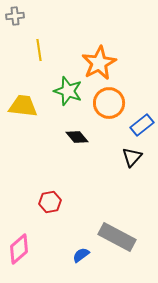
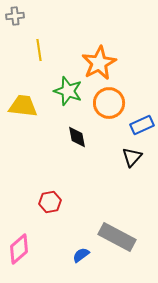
blue rectangle: rotated 15 degrees clockwise
black diamond: rotated 30 degrees clockwise
